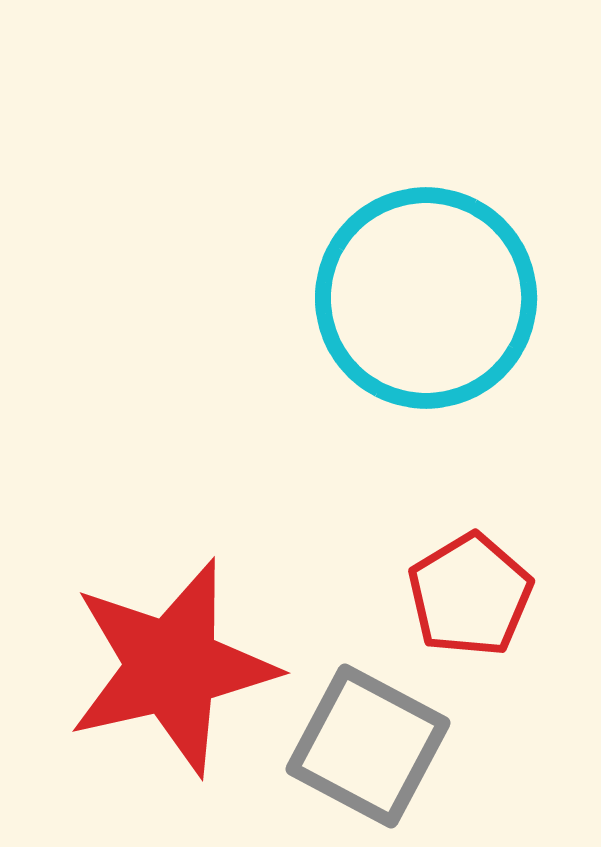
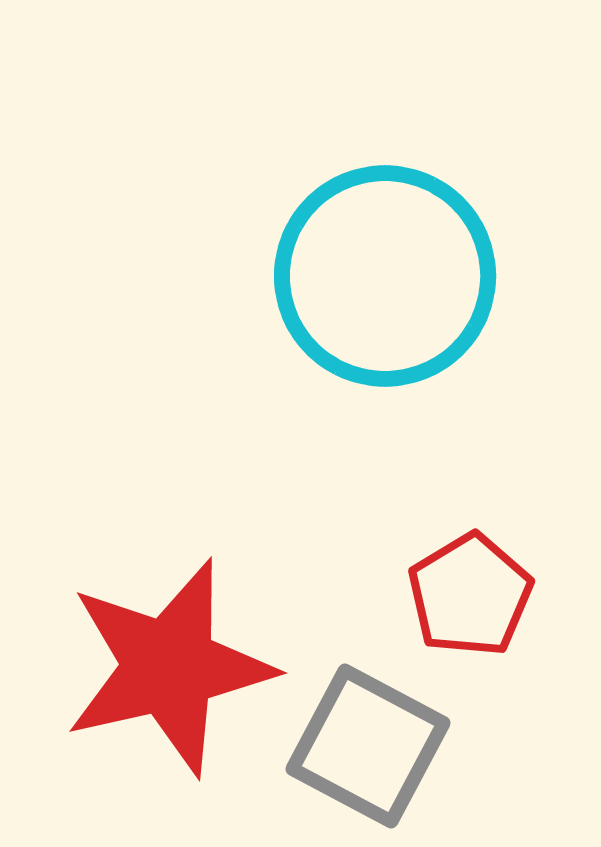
cyan circle: moved 41 px left, 22 px up
red star: moved 3 px left
